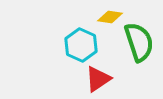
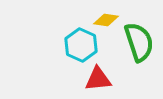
yellow diamond: moved 4 px left, 3 px down
red triangle: rotated 28 degrees clockwise
